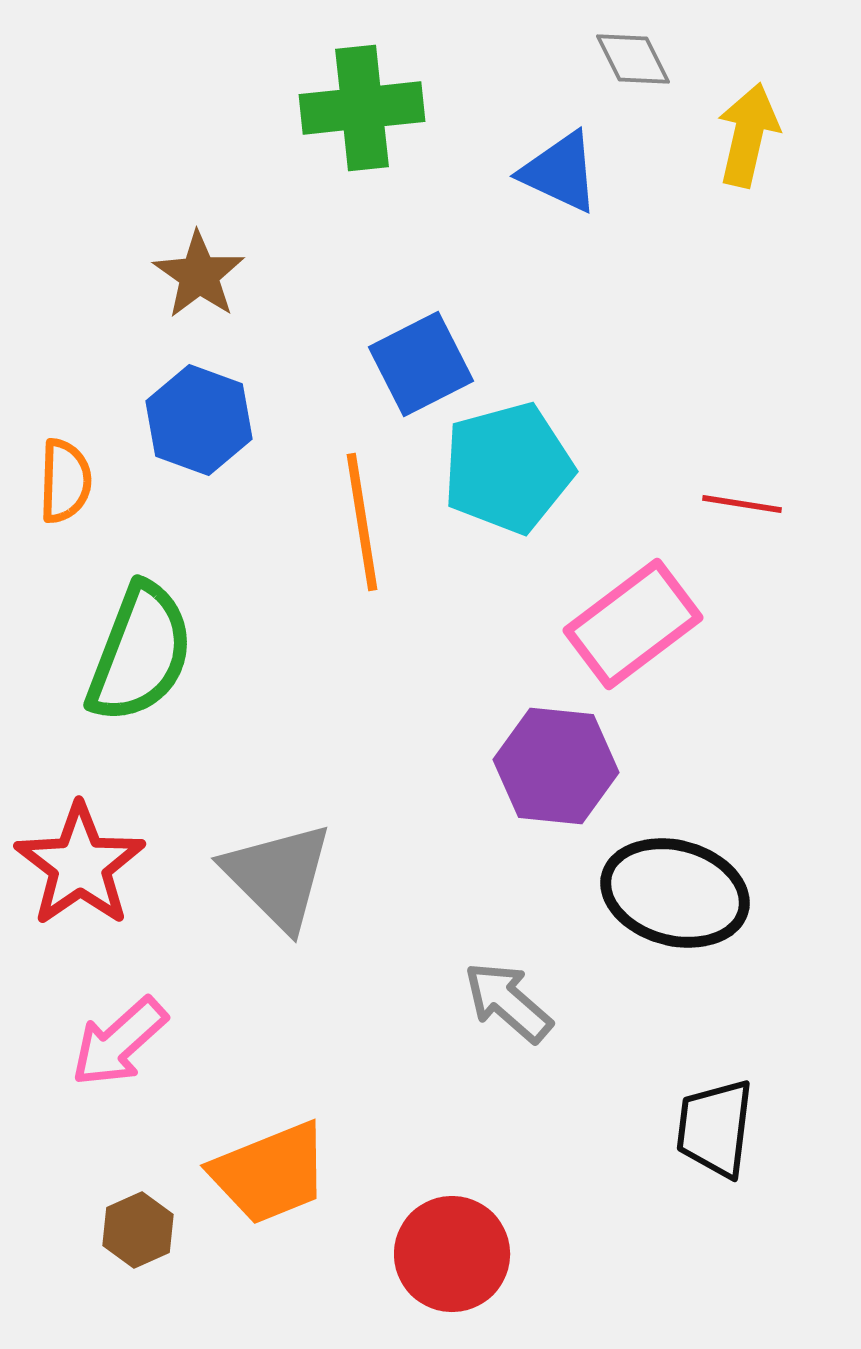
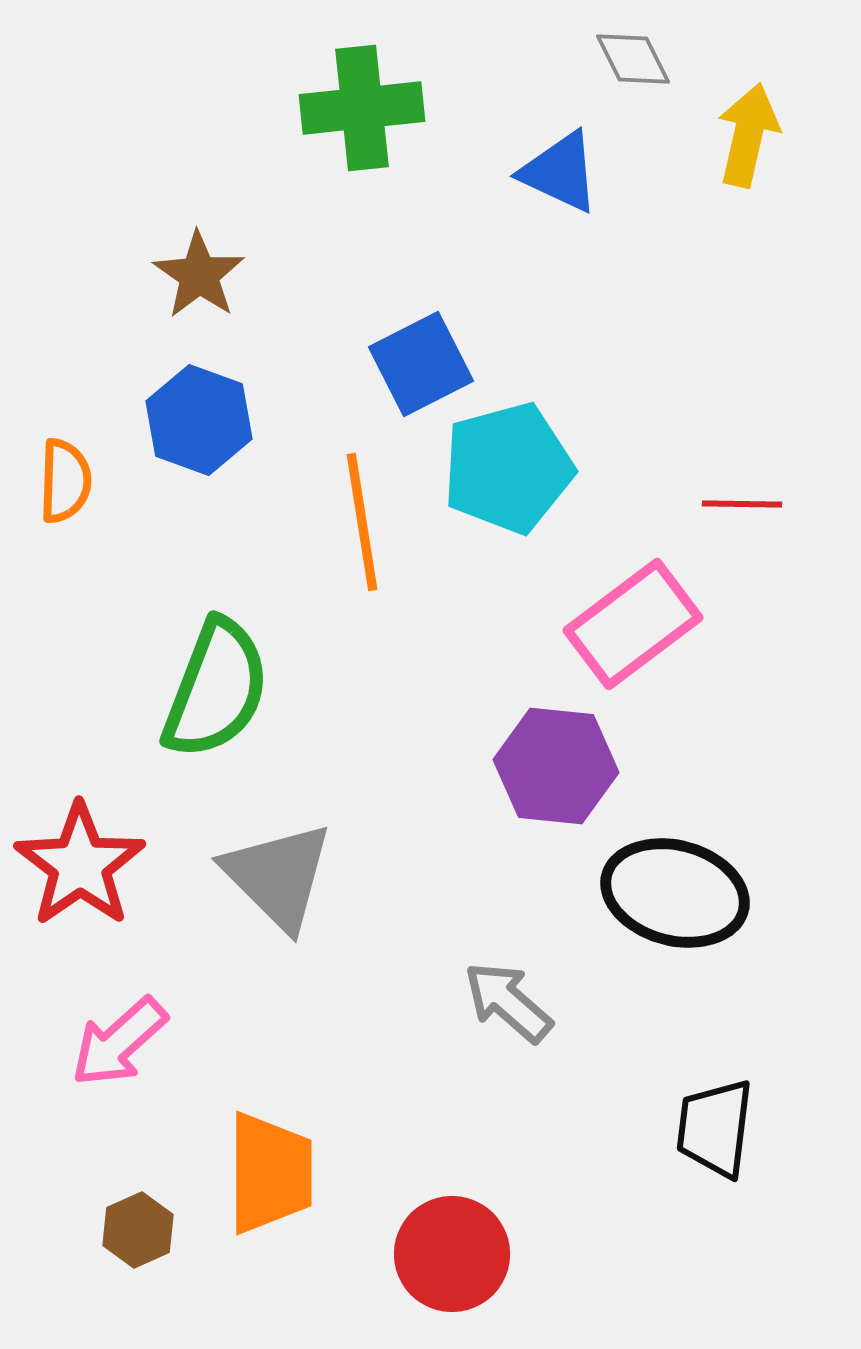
red line: rotated 8 degrees counterclockwise
green semicircle: moved 76 px right, 36 px down
orange trapezoid: rotated 68 degrees counterclockwise
